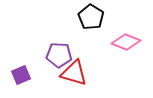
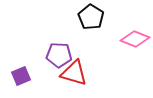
pink diamond: moved 9 px right, 3 px up
purple square: moved 1 px down
